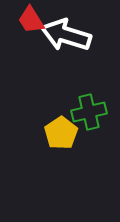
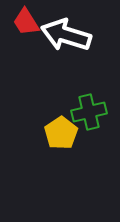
red trapezoid: moved 5 px left, 2 px down
